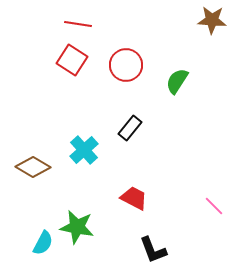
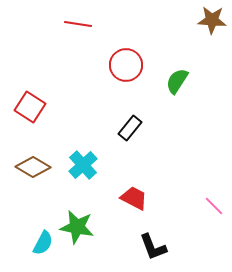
red square: moved 42 px left, 47 px down
cyan cross: moved 1 px left, 15 px down
black L-shape: moved 3 px up
